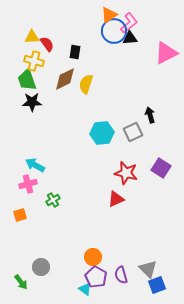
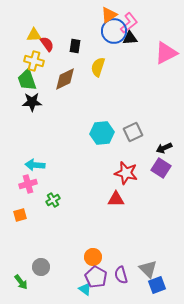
yellow triangle: moved 2 px right, 2 px up
black rectangle: moved 6 px up
yellow semicircle: moved 12 px right, 17 px up
black arrow: moved 14 px right, 33 px down; rotated 98 degrees counterclockwise
cyan arrow: rotated 24 degrees counterclockwise
red triangle: rotated 24 degrees clockwise
